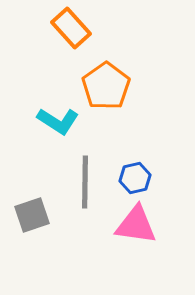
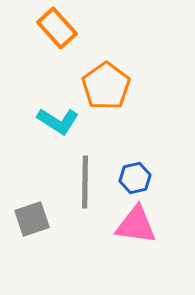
orange rectangle: moved 14 px left
gray square: moved 4 px down
